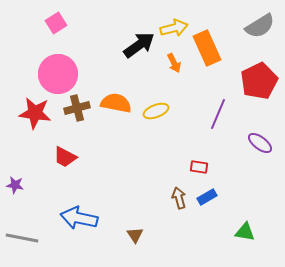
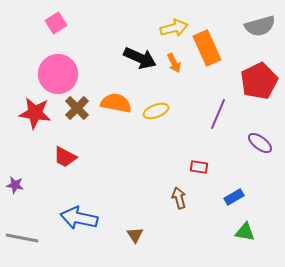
gray semicircle: rotated 16 degrees clockwise
black arrow: moved 1 px right, 13 px down; rotated 60 degrees clockwise
brown cross: rotated 30 degrees counterclockwise
blue rectangle: moved 27 px right
